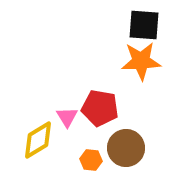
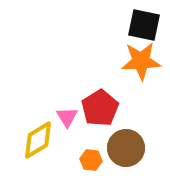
black square: rotated 8 degrees clockwise
red pentagon: rotated 30 degrees clockwise
